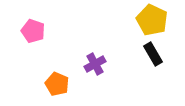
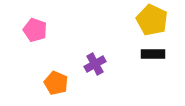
pink pentagon: moved 2 px right, 1 px up
black rectangle: rotated 60 degrees counterclockwise
orange pentagon: moved 1 px left, 1 px up
